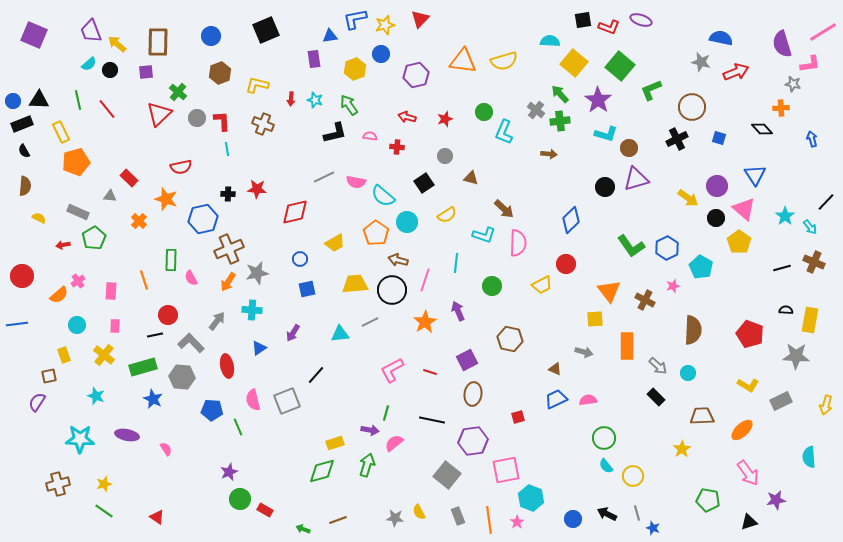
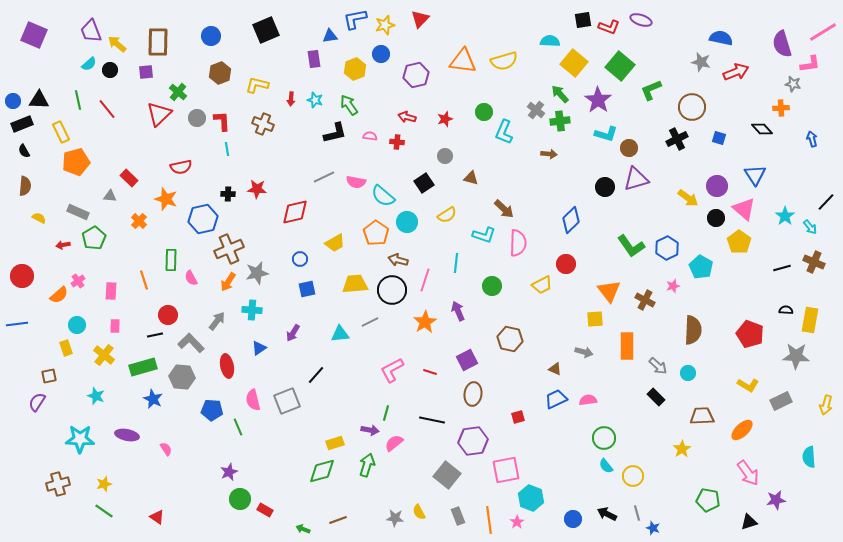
red cross at (397, 147): moved 5 px up
yellow rectangle at (64, 355): moved 2 px right, 7 px up
